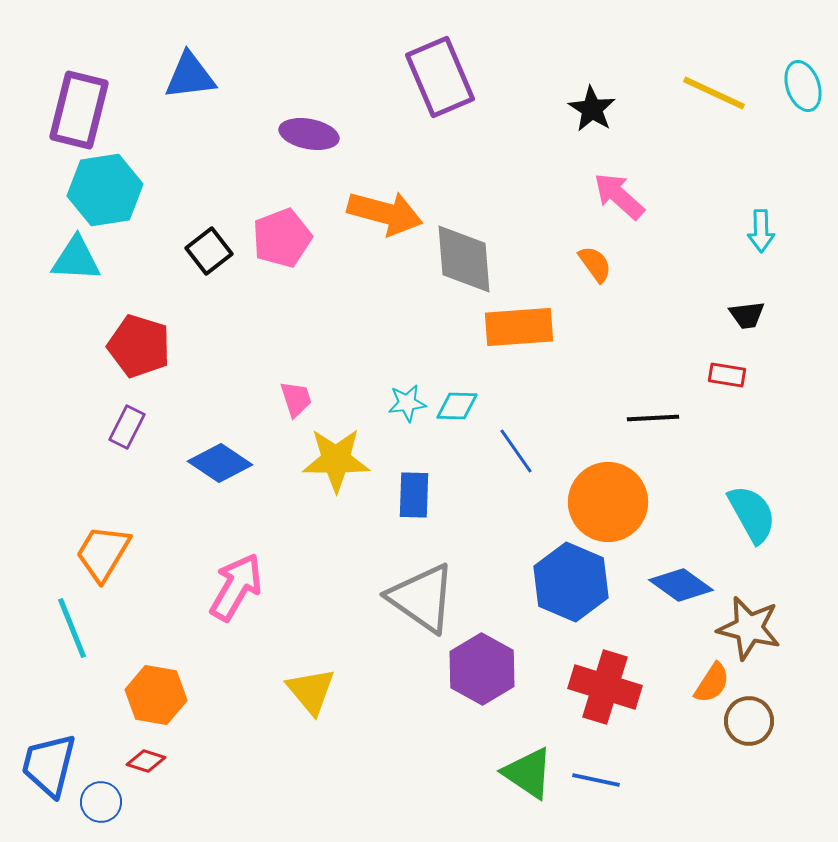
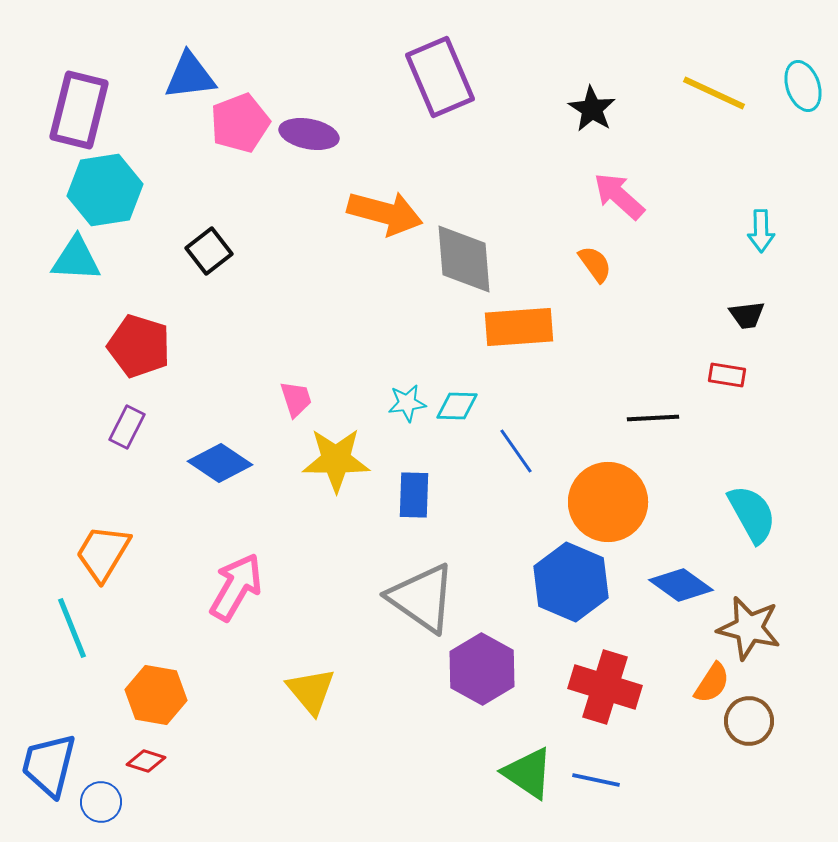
pink pentagon at (282, 238): moved 42 px left, 115 px up
